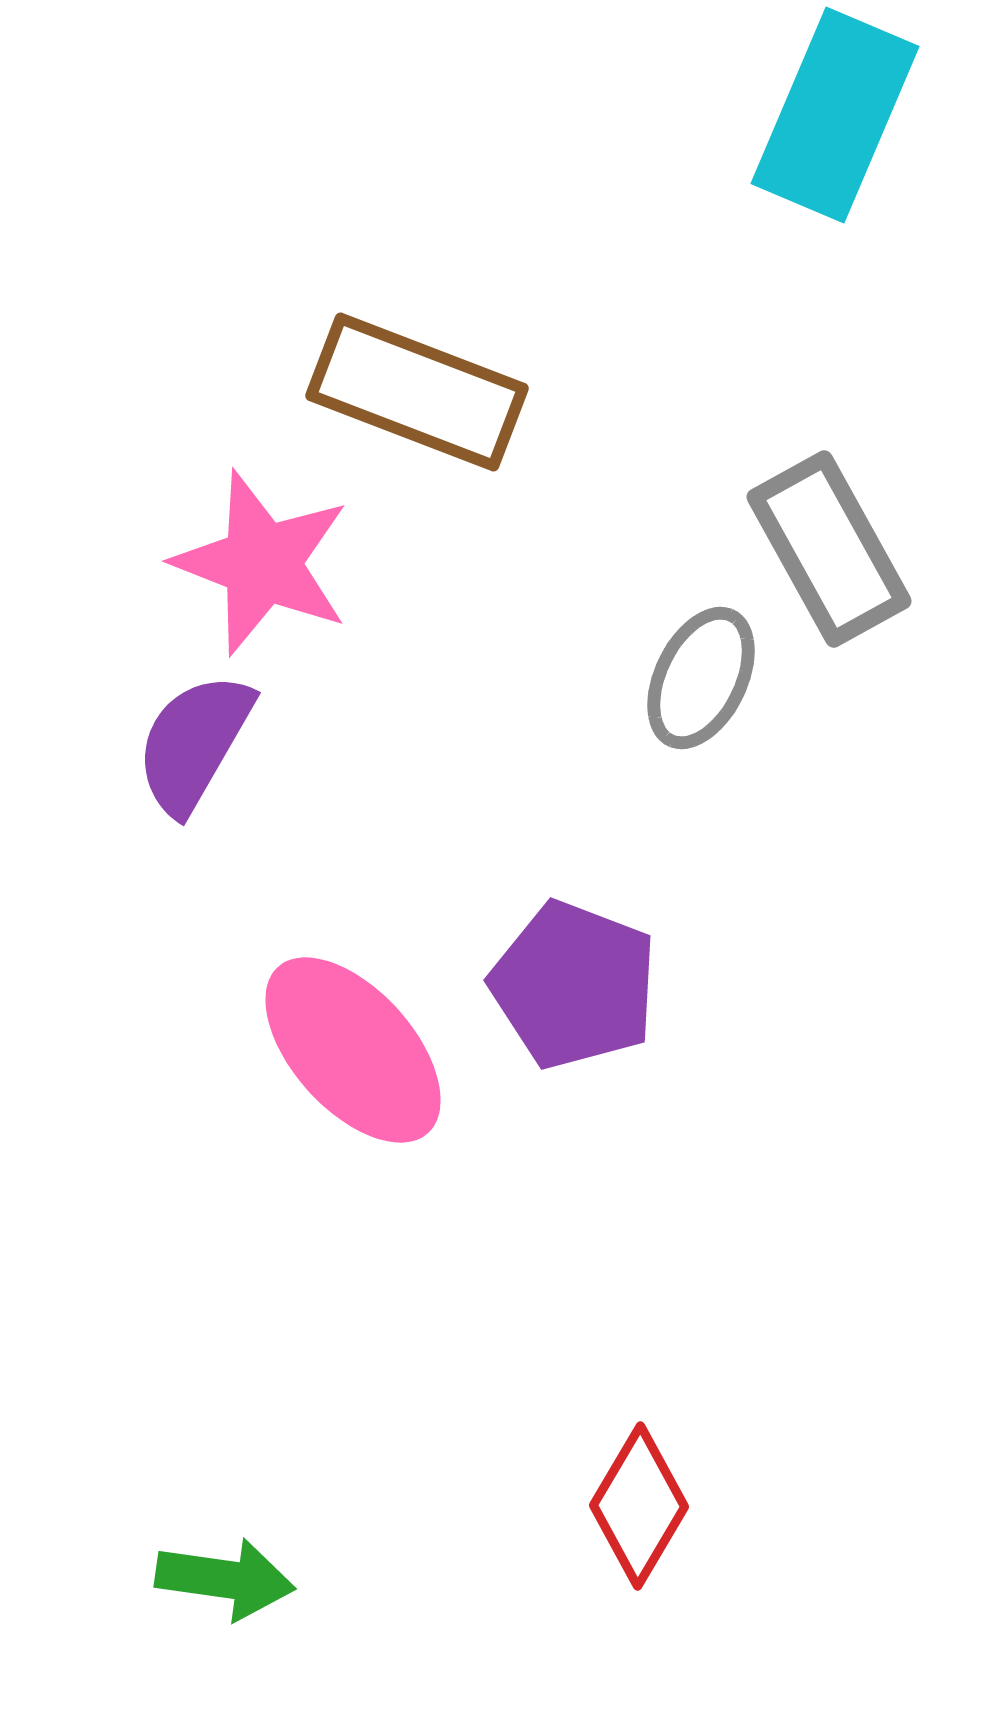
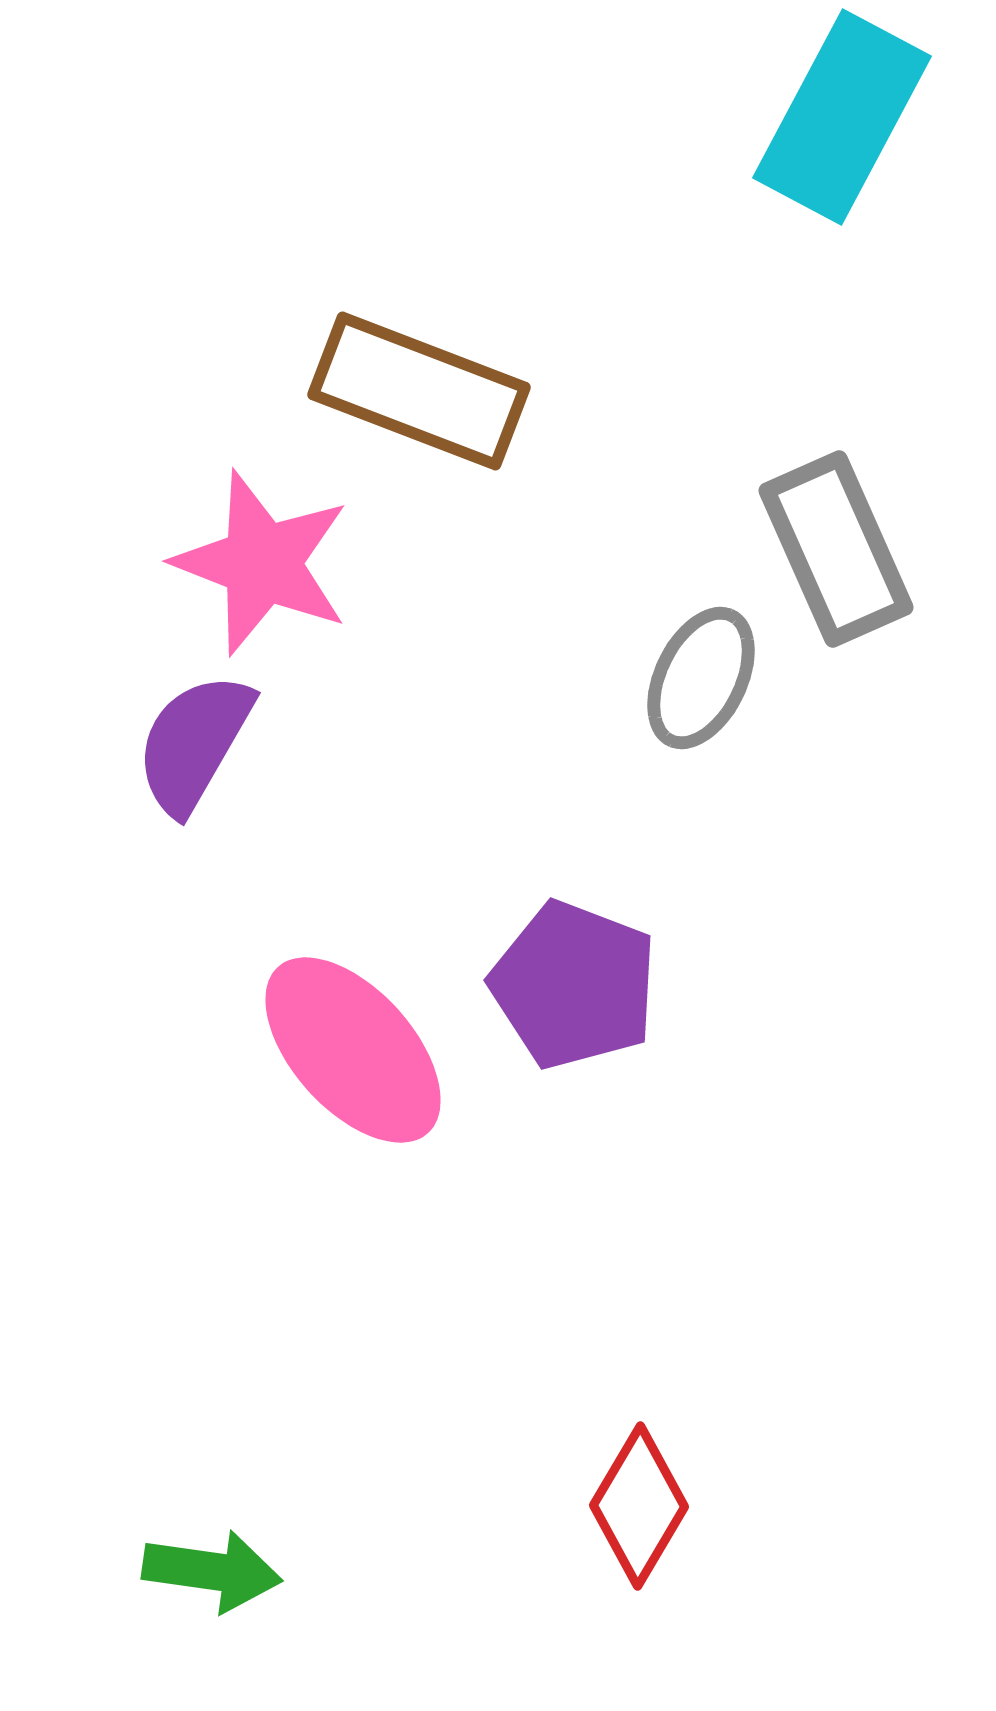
cyan rectangle: moved 7 px right, 2 px down; rotated 5 degrees clockwise
brown rectangle: moved 2 px right, 1 px up
gray rectangle: moved 7 px right; rotated 5 degrees clockwise
green arrow: moved 13 px left, 8 px up
